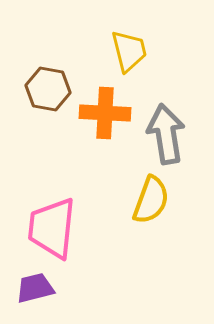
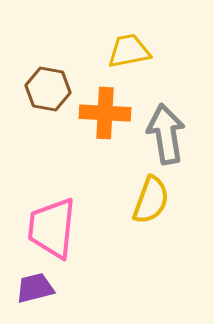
yellow trapezoid: rotated 87 degrees counterclockwise
